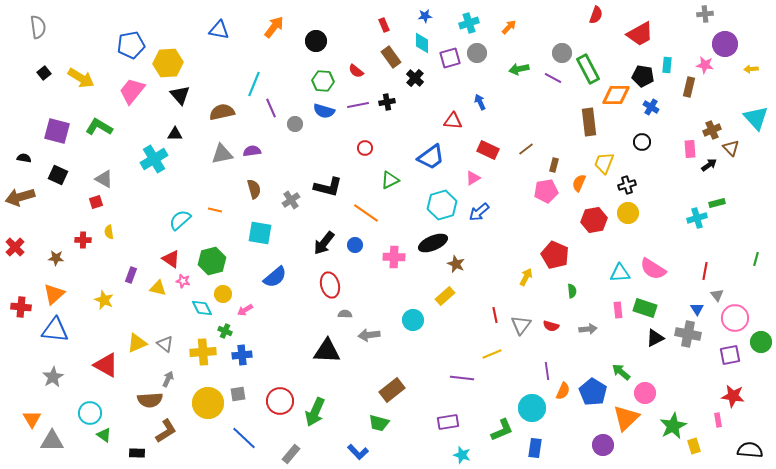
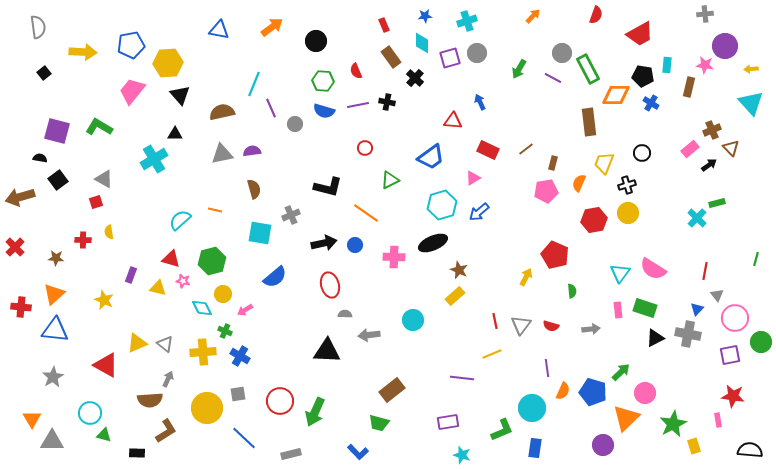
cyan cross at (469, 23): moved 2 px left, 2 px up
orange arrow at (274, 27): moved 2 px left; rotated 15 degrees clockwise
orange arrow at (509, 27): moved 24 px right, 11 px up
purple circle at (725, 44): moved 2 px down
green arrow at (519, 69): rotated 48 degrees counterclockwise
red semicircle at (356, 71): rotated 28 degrees clockwise
yellow arrow at (81, 78): moved 2 px right, 26 px up; rotated 28 degrees counterclockwise
black cross at (387, 102): rotated 21 degrees clockwise
blue cross at (651, 107): moved 4 px up
cyan triangle at (756, 118): moved 5 px left, 15 px up
black circle at (642, 142): moved 11 px down
pink rectangle at (690, 149): rotated 54 degrees clockwise
black semicircle at (24, 158): moved 16 px right
brown rectangle at (554, 165): moved 1 px left, 2 px up
black square at (58, 175): moved 5 px down; rotated 30 degrees clockwise
gray cross at (291, 200): moved 15 px down; rotated 12 degrees clockwise
cyan cross at (697, 218): rotated 30 degrees counterclockwise
black arrow at (324, 243): rotated 140 degrees counterclockwise
red triangle at (171, 259): rotated 18 degrees counterclockwise
brown star at (456, 264): moved 3 px right, 6 px down
cyan triangle at (620, 273): rotated 50 degrees counterclockwise
yellow rectangle at (445, 296): moved 10 px right
blue triangle at (697, 309): rotated 16 degrees clockwise
red line at (495, 315): moved 6 px down
gray arrow at (588, 329): moved 3 px right
blue cross at (242, 355): moved 2 px left, 1 px down; rotated 36 degrees clockwise
purple line at (547, 371): moved 3 px up
green arrow at (621, 372): rotated 96 degrees clockwise
blue pentagon at (593, 392): rotated 16 degrees counterclockwise
yellow circle at (208, 403): moved 1 px left, 5 px down
green star at (673, 426): moved 2 px up
green triangle at (104, 435): rotated 21 degrees counterclockwise
gray rectangle at (291, 454): rotated 36 degrees clockwise
